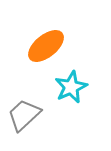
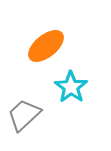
cyan star: rotated 12 degrees counterclockwise
